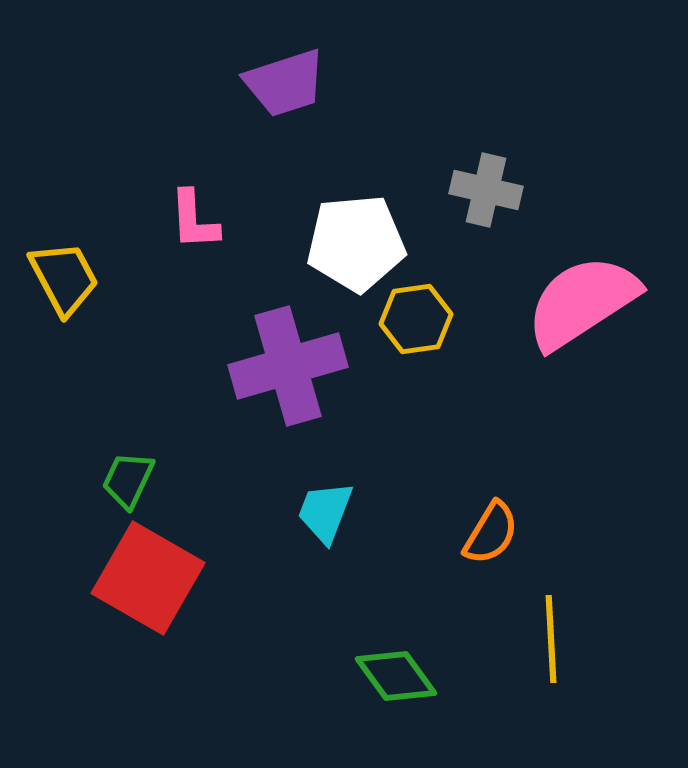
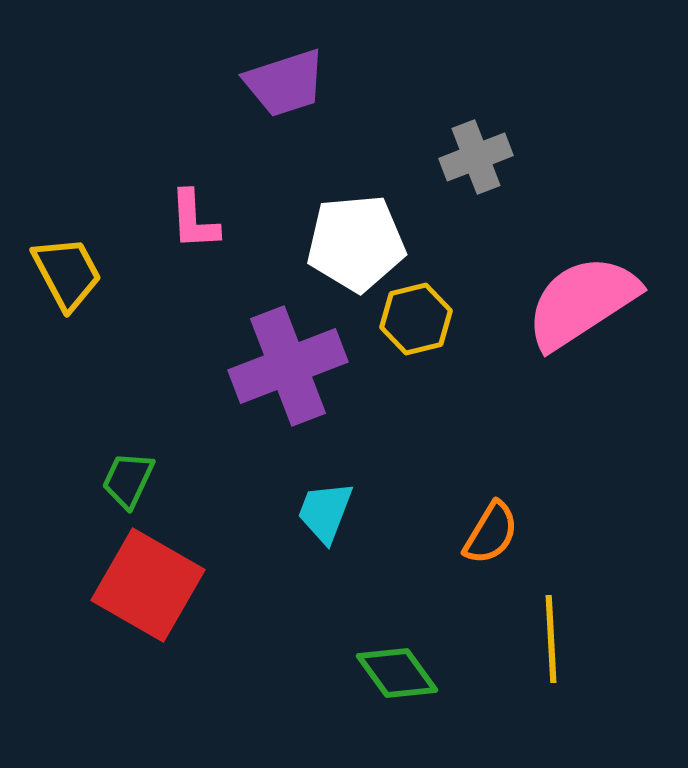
gray cross: moved 10 px left, 33 px up; rotated 34 degrees counterclockwise
yellow trapezoid: moved 3 px right, 5 px up
yellow hexagon: rotated 6 degrees counterclockwise
purple cross: rotated 5 degrees counterclockwise
red square: moved 7 px down
green diamond: moved 1 px right, 3 px up
